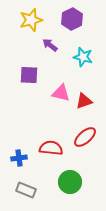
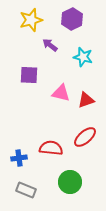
red triangle: moved 2 px right, 1 px up
